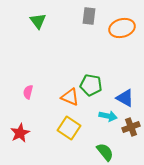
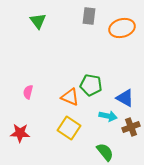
red star: rotated 30 degrees clockwise
